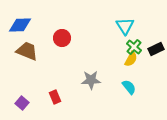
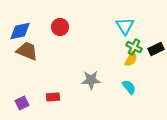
blue diamond: moved 6 px down; rotated 10 degrees counterclockwise
red circle: moved 2 px left, 11 px up
green cross: rotated 14 degrees counterclockwise
red rectangle: moved 2 px left; rotated 72 degrees counterclockwise
purple square: rotated 24 degrees clockwise
